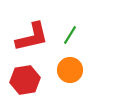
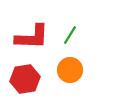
red L-shape: rotated 15 degrees clockwise
red hexagon: moved 1 px up
